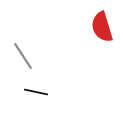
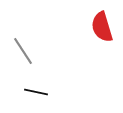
gray line: moved 5 px up
